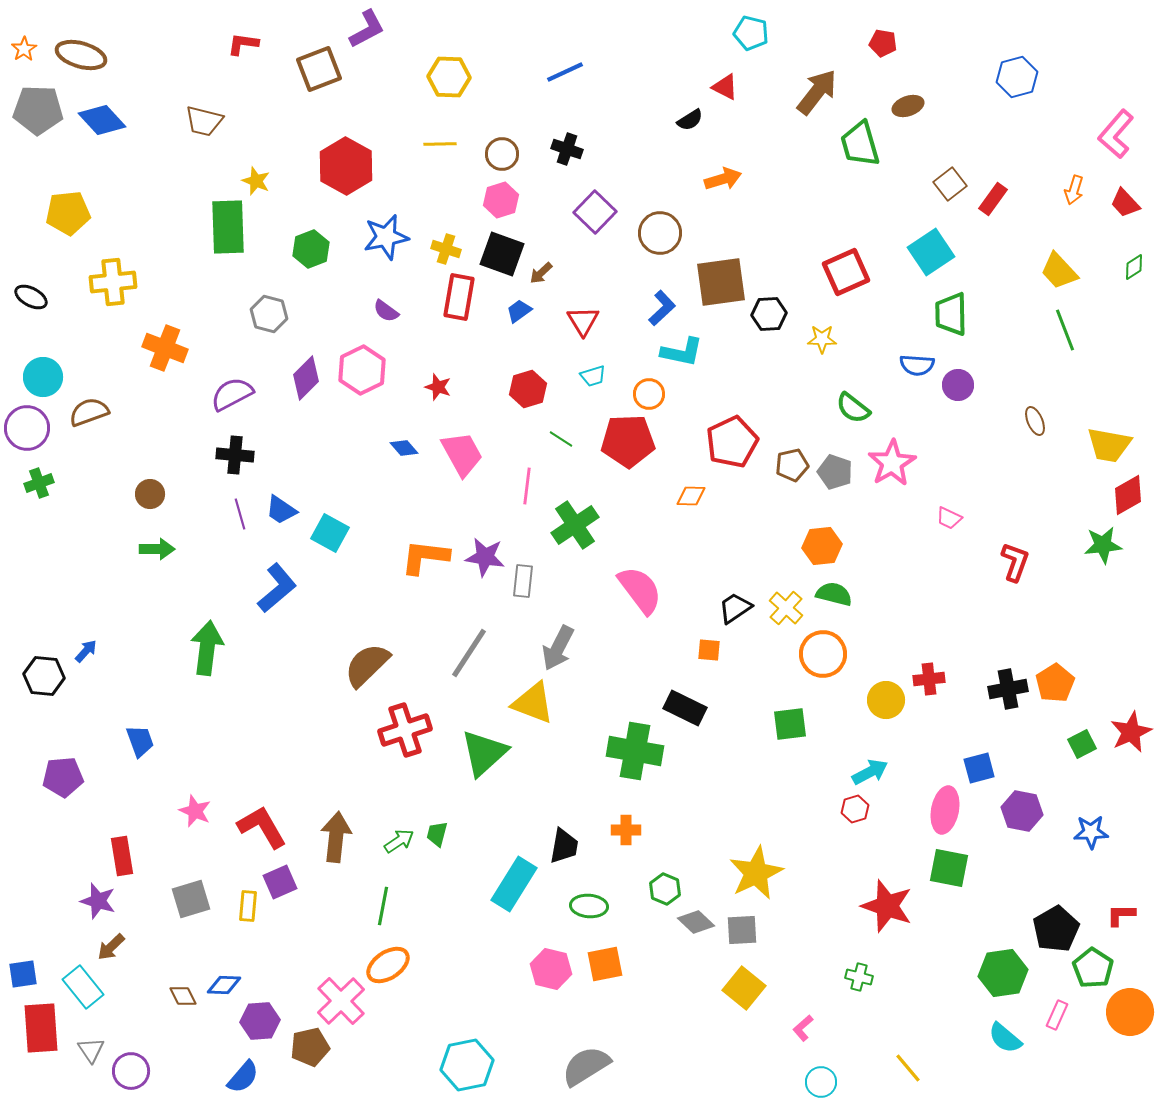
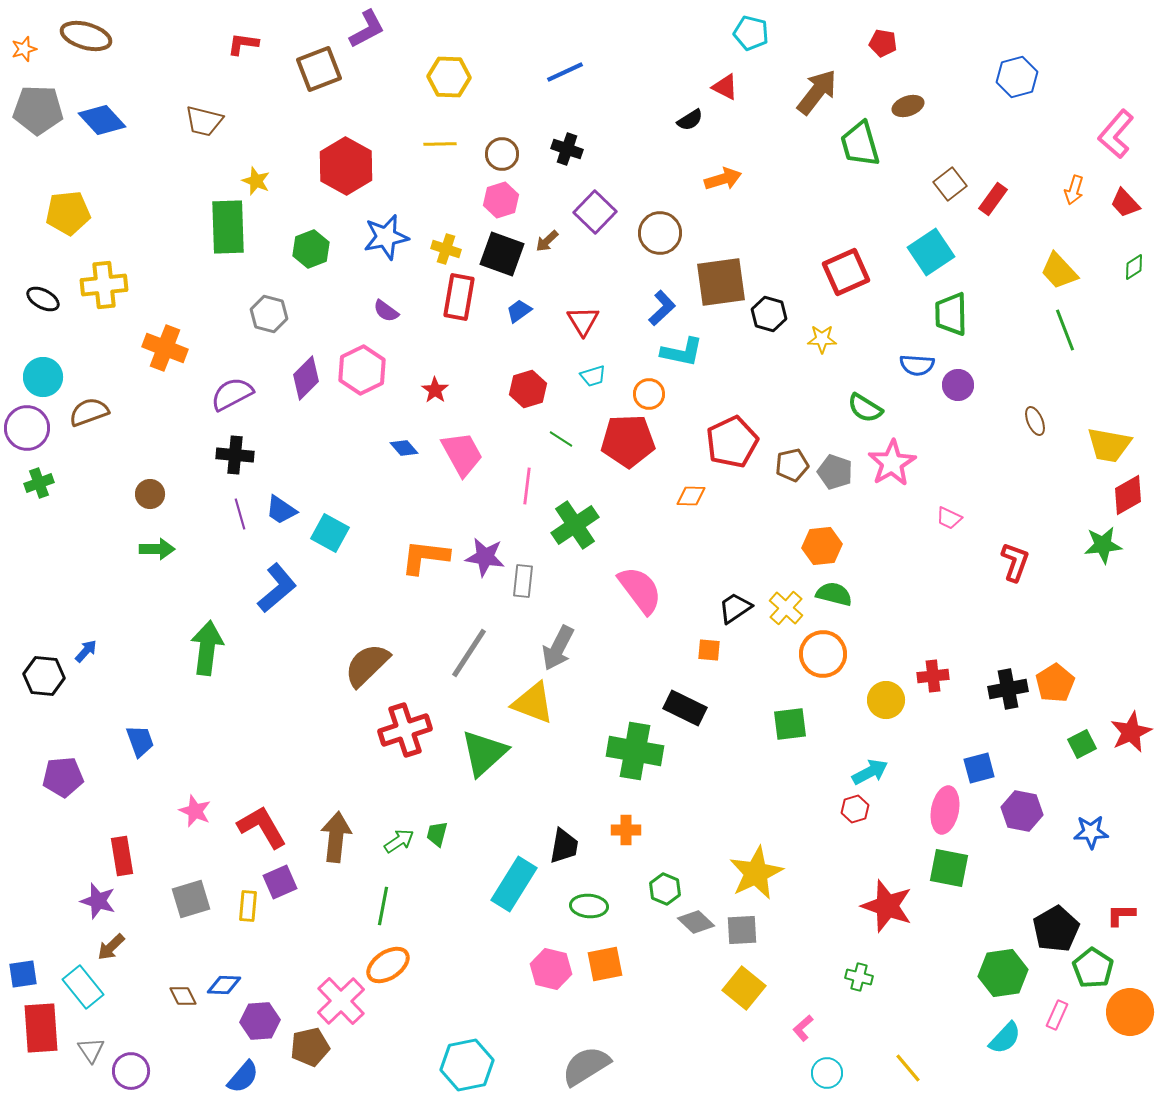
orange star at (24, 49): rotated 15 degrees clockwise
brown ellipse at (81, 55): moved 5 px right, 19 px up
brown arrow at (541, 273): moved 6 px right, 32 px up
yellow cross at (113, 282): moved 9 px left, 3 px down
black ellipse at (31, 297): moved 12 px right, 2 px down
black hexagon at (769, 314): rotated 20 degrees clockwise
red star at (438, 387): moved 3 px left, 3 px down; rotated 16 degrees clockwise
green semicircle at (853, 408): moved 12 px right; rotated 6 degrees counterclockwise
red cross at (929, 679): moved 4 px right, 3 px up
cyan semicircle at (1005, 1038): rotated 87 degrees counterclockwise
cyan circle at (821, 1082): moved 6 px right, 9 px up
